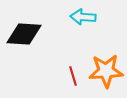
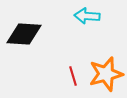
cyan arrow: moved 4 px right, 1 px up
orange star: moved 3 px down; rotated 12 degrees counterclockwise
